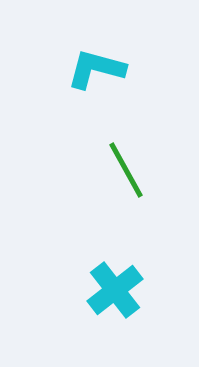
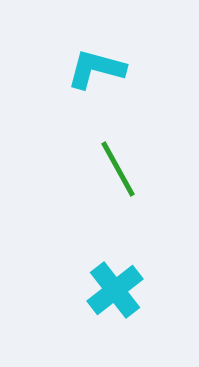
green line: moved 8 px left, 1 px up
